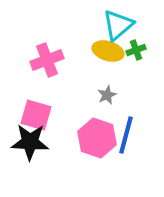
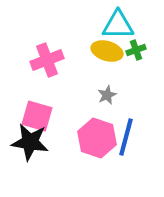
cyan triangle: rotated 40 degrees clockwise
yellow ellipse: moved 1 px left
pink square: moved 1 px right, 1 px down
blue line: moved 2 px down
black star: rotated 6 degrees clockwise
